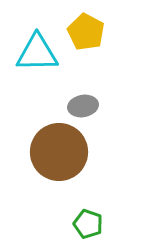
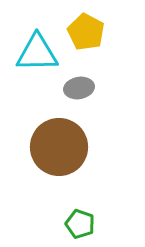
gray ellipse: moved 4 px left, 18 px up
brown circle: moved 5 px up
green pentagon: moved 8 px left
